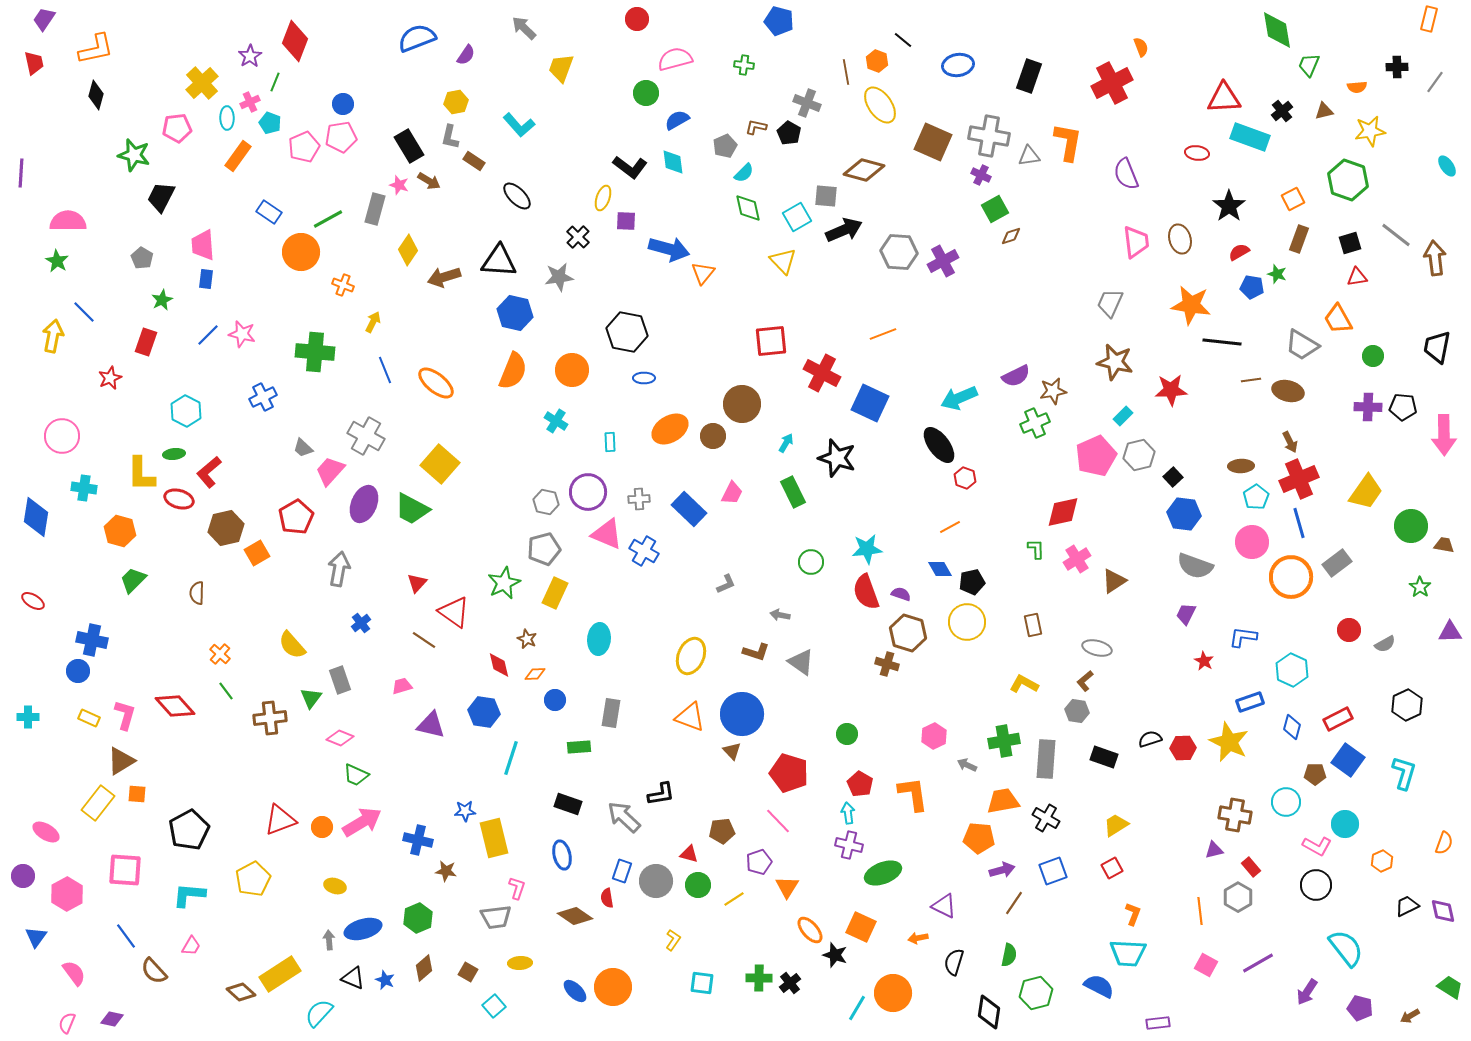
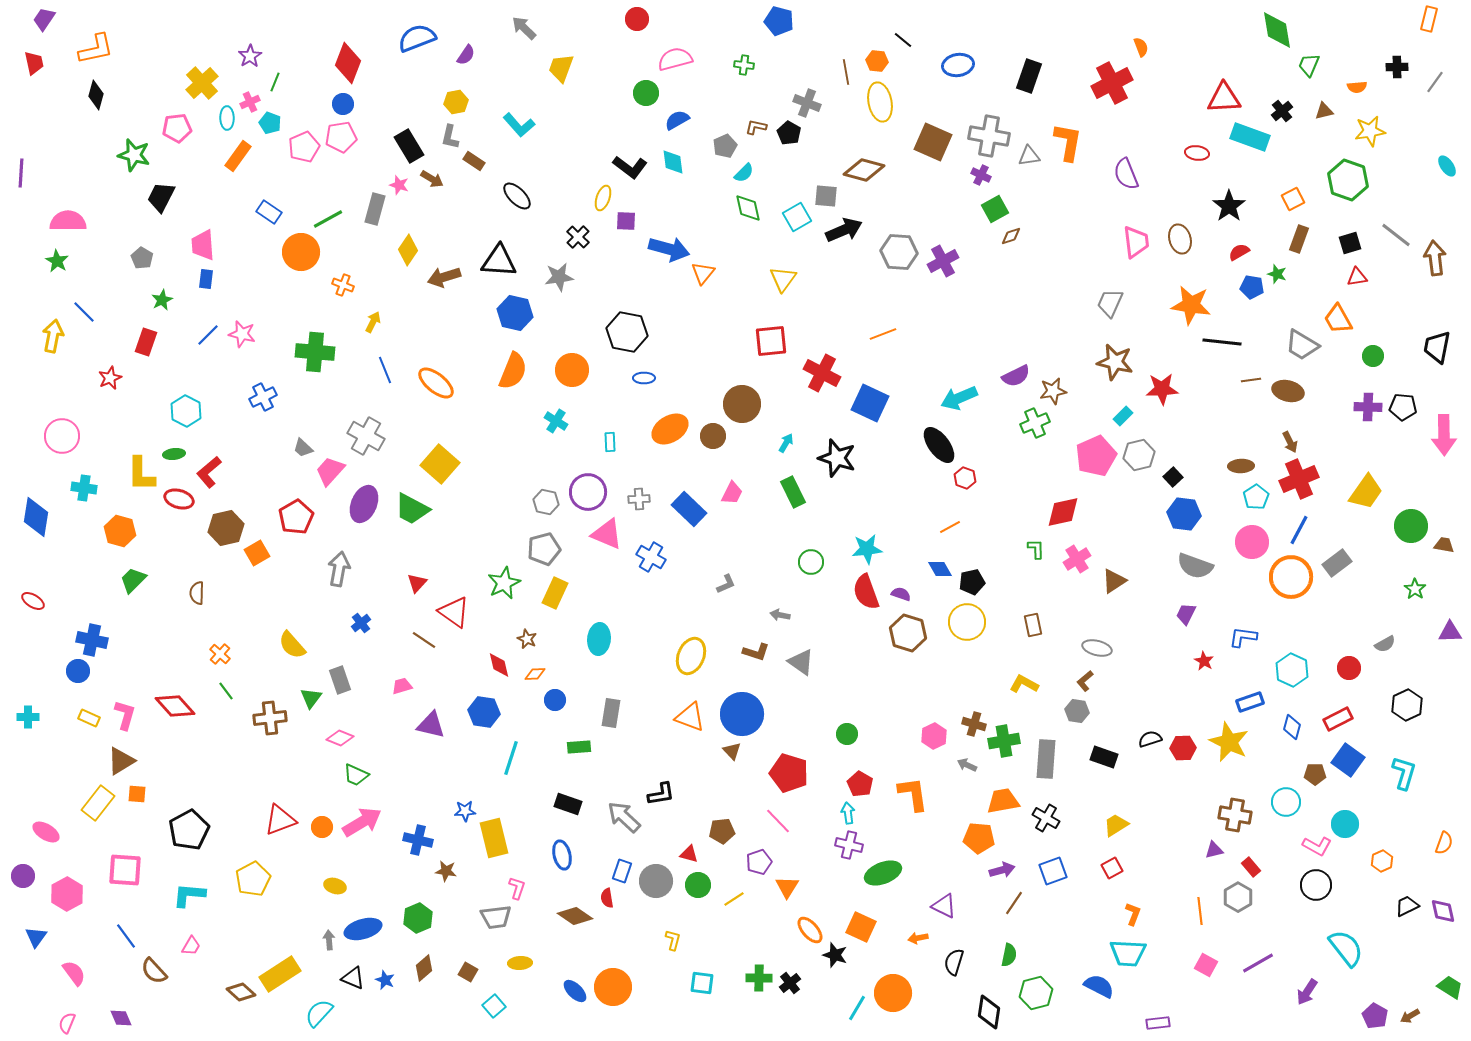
red diamond at (295, 41): moved 53 px right, 22 px down
orange hexagon at (877, 61): rotated 15 degrees counterclockwise
yellow ellipse at (880, 105): moved 3 px up; rotated 24 degrees clockwise
brown arrow at (429, 181): moved 3 px right, 2 px up
yellow triangle at (783, 261): moved 18 px down; rotated 20 degrees clockwise
red star at (1171, 390): moved 9 px left, 1 px up
blue line at (1299, 523): moved 7 px down; rotated 44 degrees clockwise
blue cross at (644, 551): moved 7 px right, 6 px down
green star at (1420, 587): moved 5 px left, 2 px down
red circle at (1349, 630): moved 38 px down
brown cross at (887, 664): moved 87 px right, 60 px down
yellow L-shape at (673, 940): rotated 20 degrees counterclockwise
purple pentagon at (1360, 1008): moved 15 px right, 8 px down; rotated 15 degrees clockwise
purple diamond at (112, 1019): moved 9 px right, 1 px up; rotated 55 degrees clockwise
